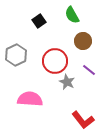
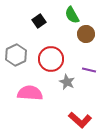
brown circle: moved 3 px right, 7 px up
red circle: moved 4 px left, 2 px up
purple line: rotated 24 degrees counterclockwise
pink semicircle: moved 6 px up
red L-shape: moved 3 px left; rotated 10 degrees counterclockwise
